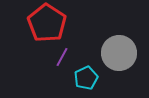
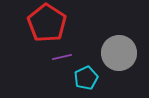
purple line: rotated 48 degrees clockwise
